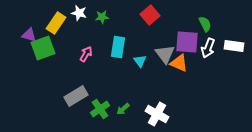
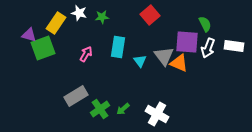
gray triangle: moved 1 px left, 2 px down
